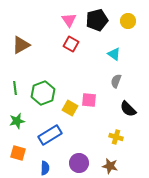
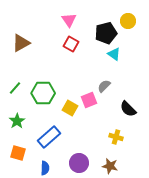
black pentagon: moved 9 px right, 13 px down
brown triangle: moved 2 px up
gray semicircle: moved 12 px left, 5 px down; rotated 24 degrees clockwise
green line: rotated 48 degrees clockwise
green hexagon: rotated 20 degrees clockwise
pink square: rotated 28 degrees counterclockwise
green star: rotated 21 degrees counterclockwise
blue rectangle: moved 1 px left, 2 px down; rotated 10 degrees counterclockwise
